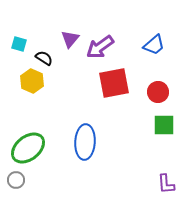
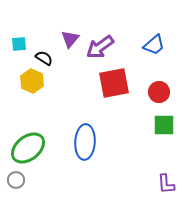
cyan square: rotated 21 degrees counterclockwise
red circle: moved 1 px right
